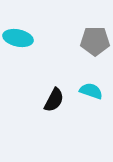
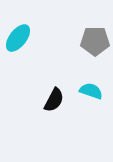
cyan ellipse: rotated 64 degrees counterclockwise
